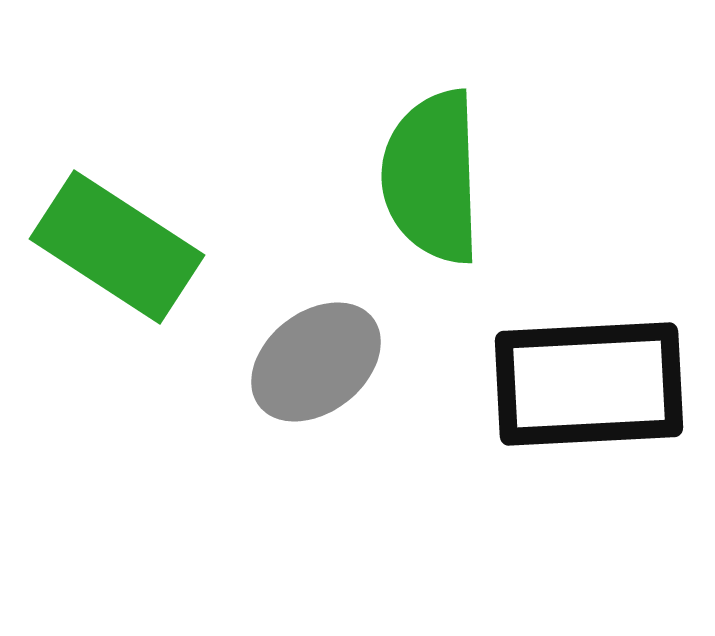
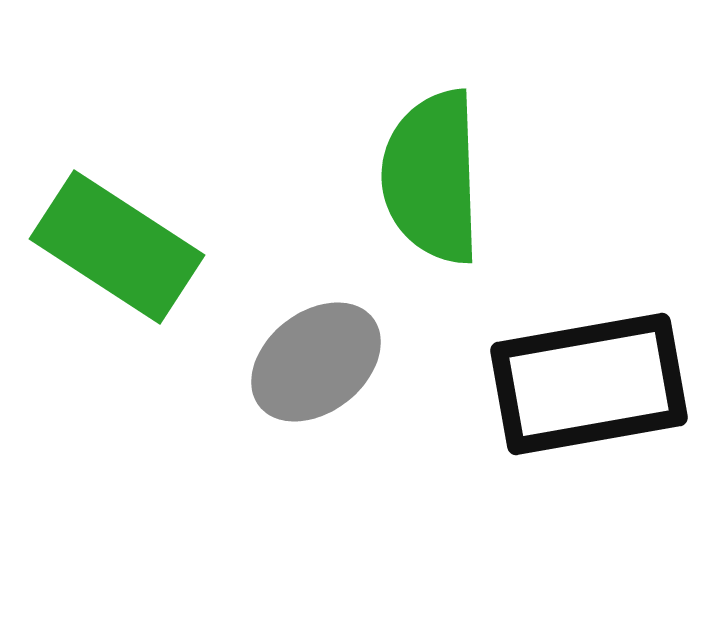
black rectangle: rotated 7 degrees counterclockwise
